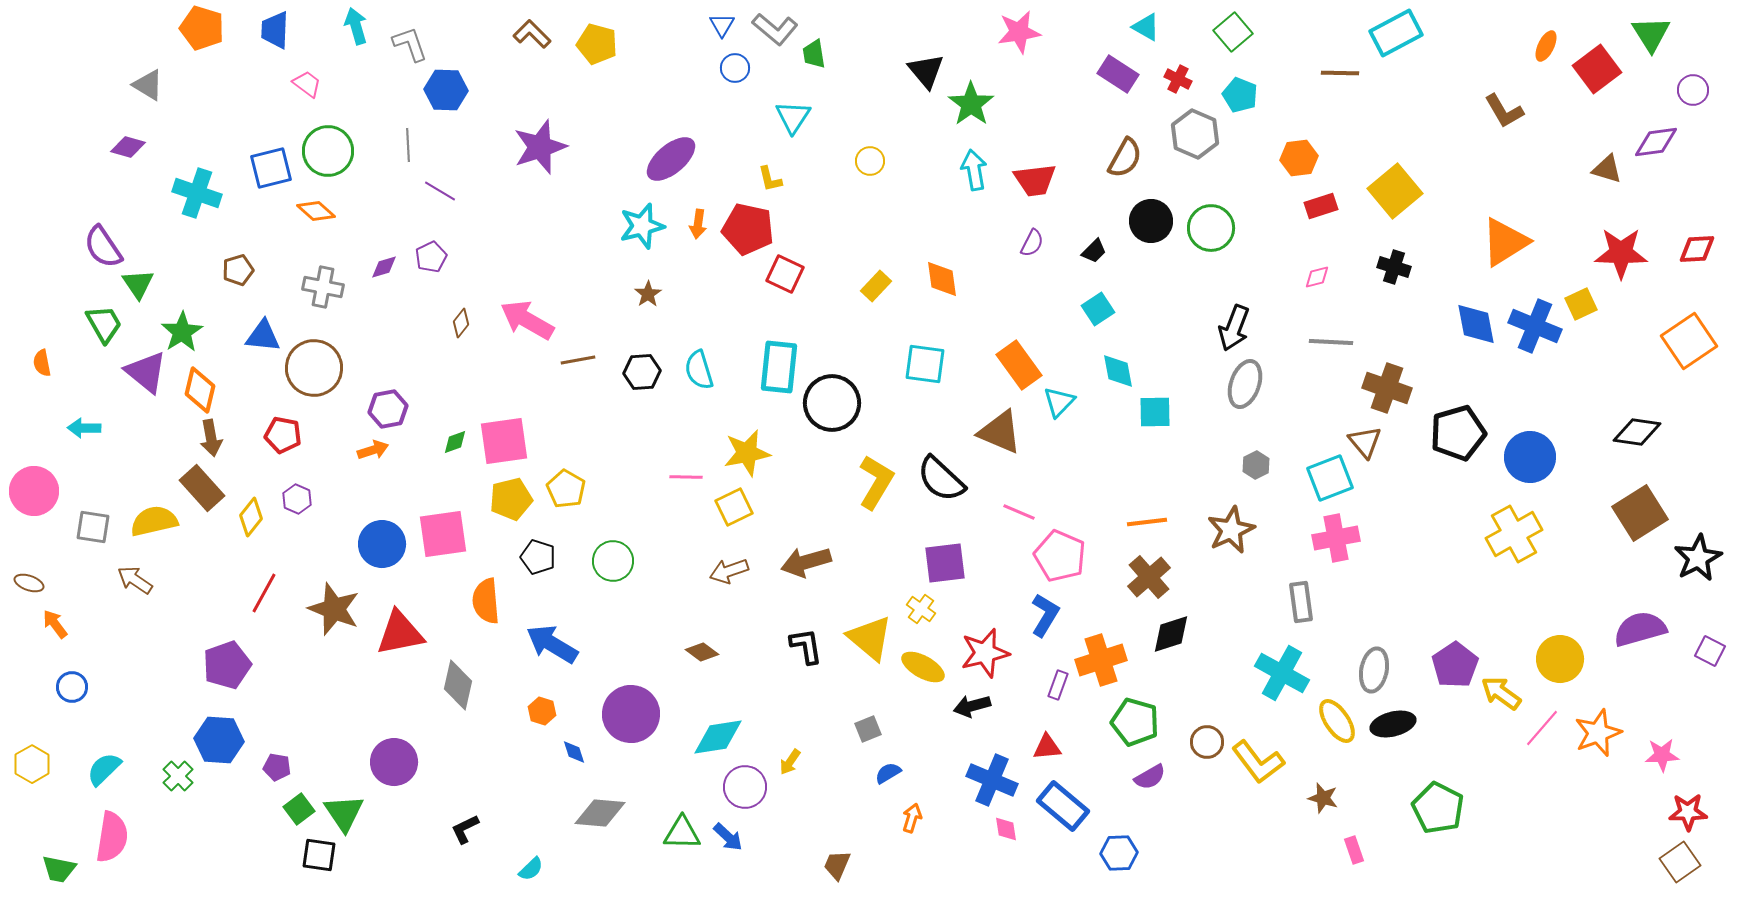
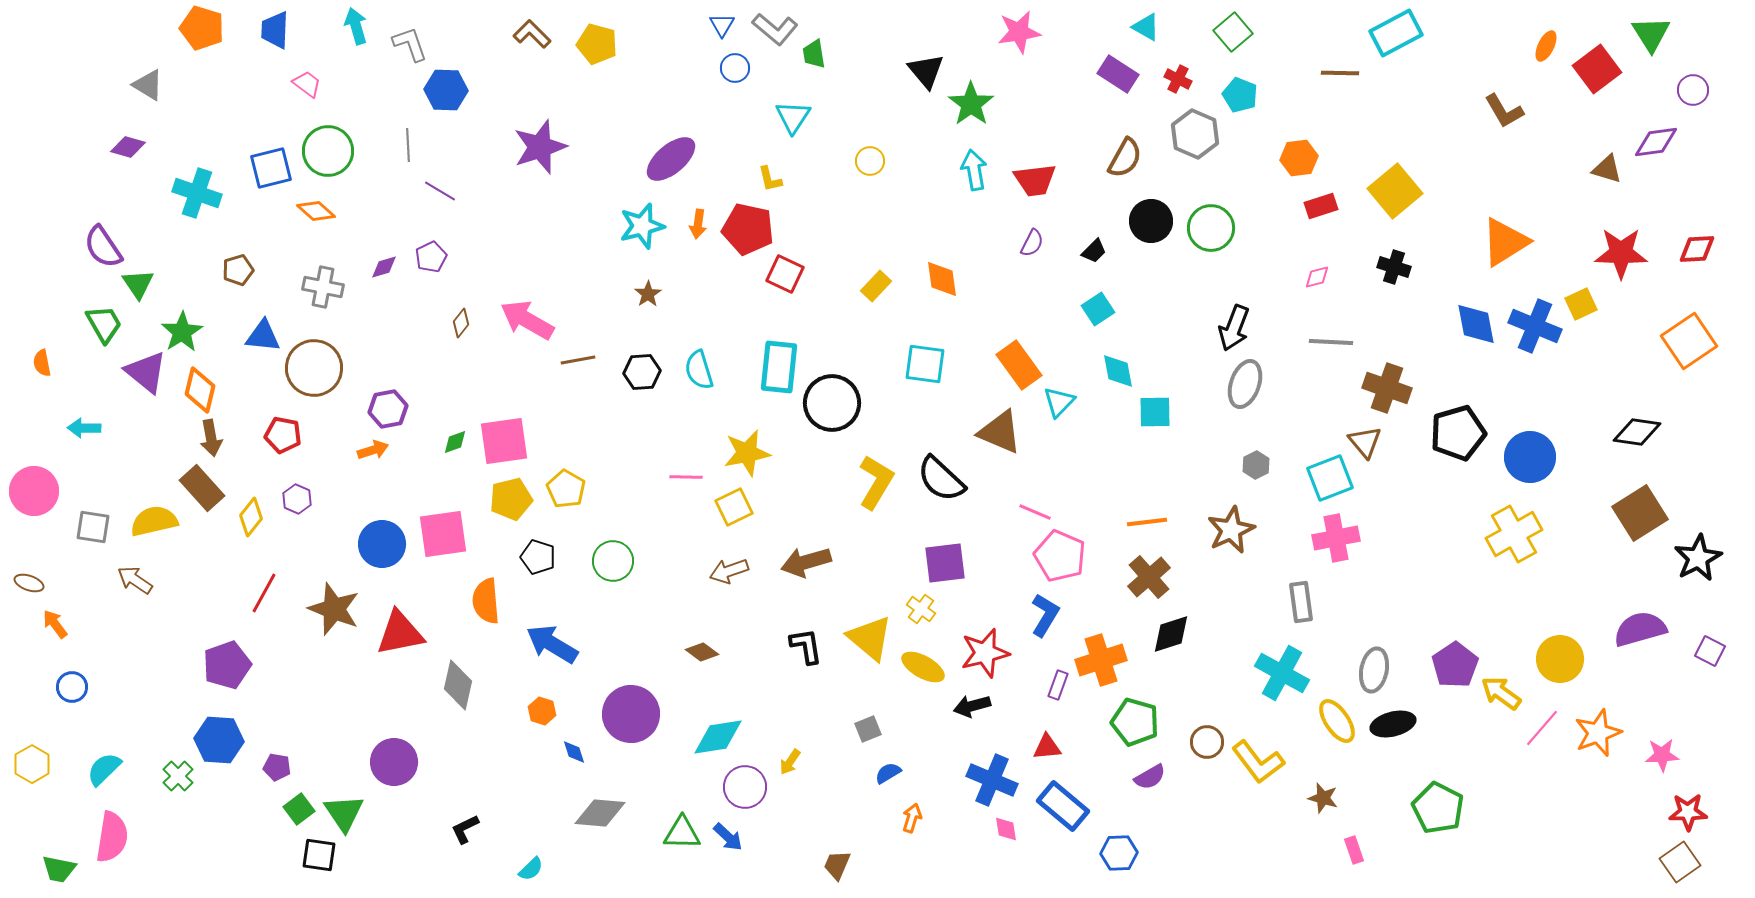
pink line at (1019, 512): moved 16 px right
